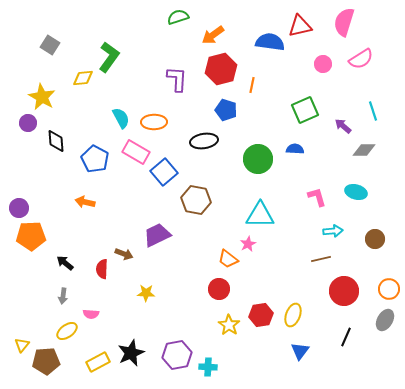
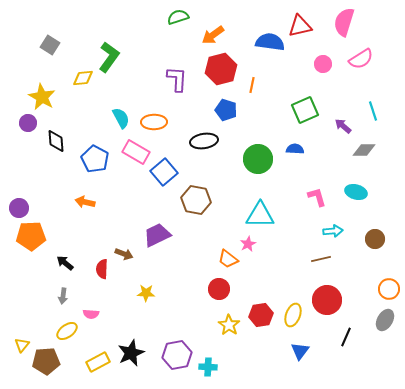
red circle at (344, 291): moved 17 px left, 9 px down
